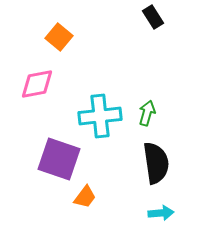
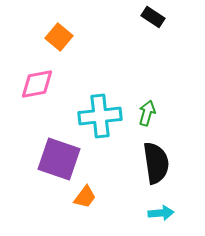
black rectangle: rotated 25 degrees counterclockwise
